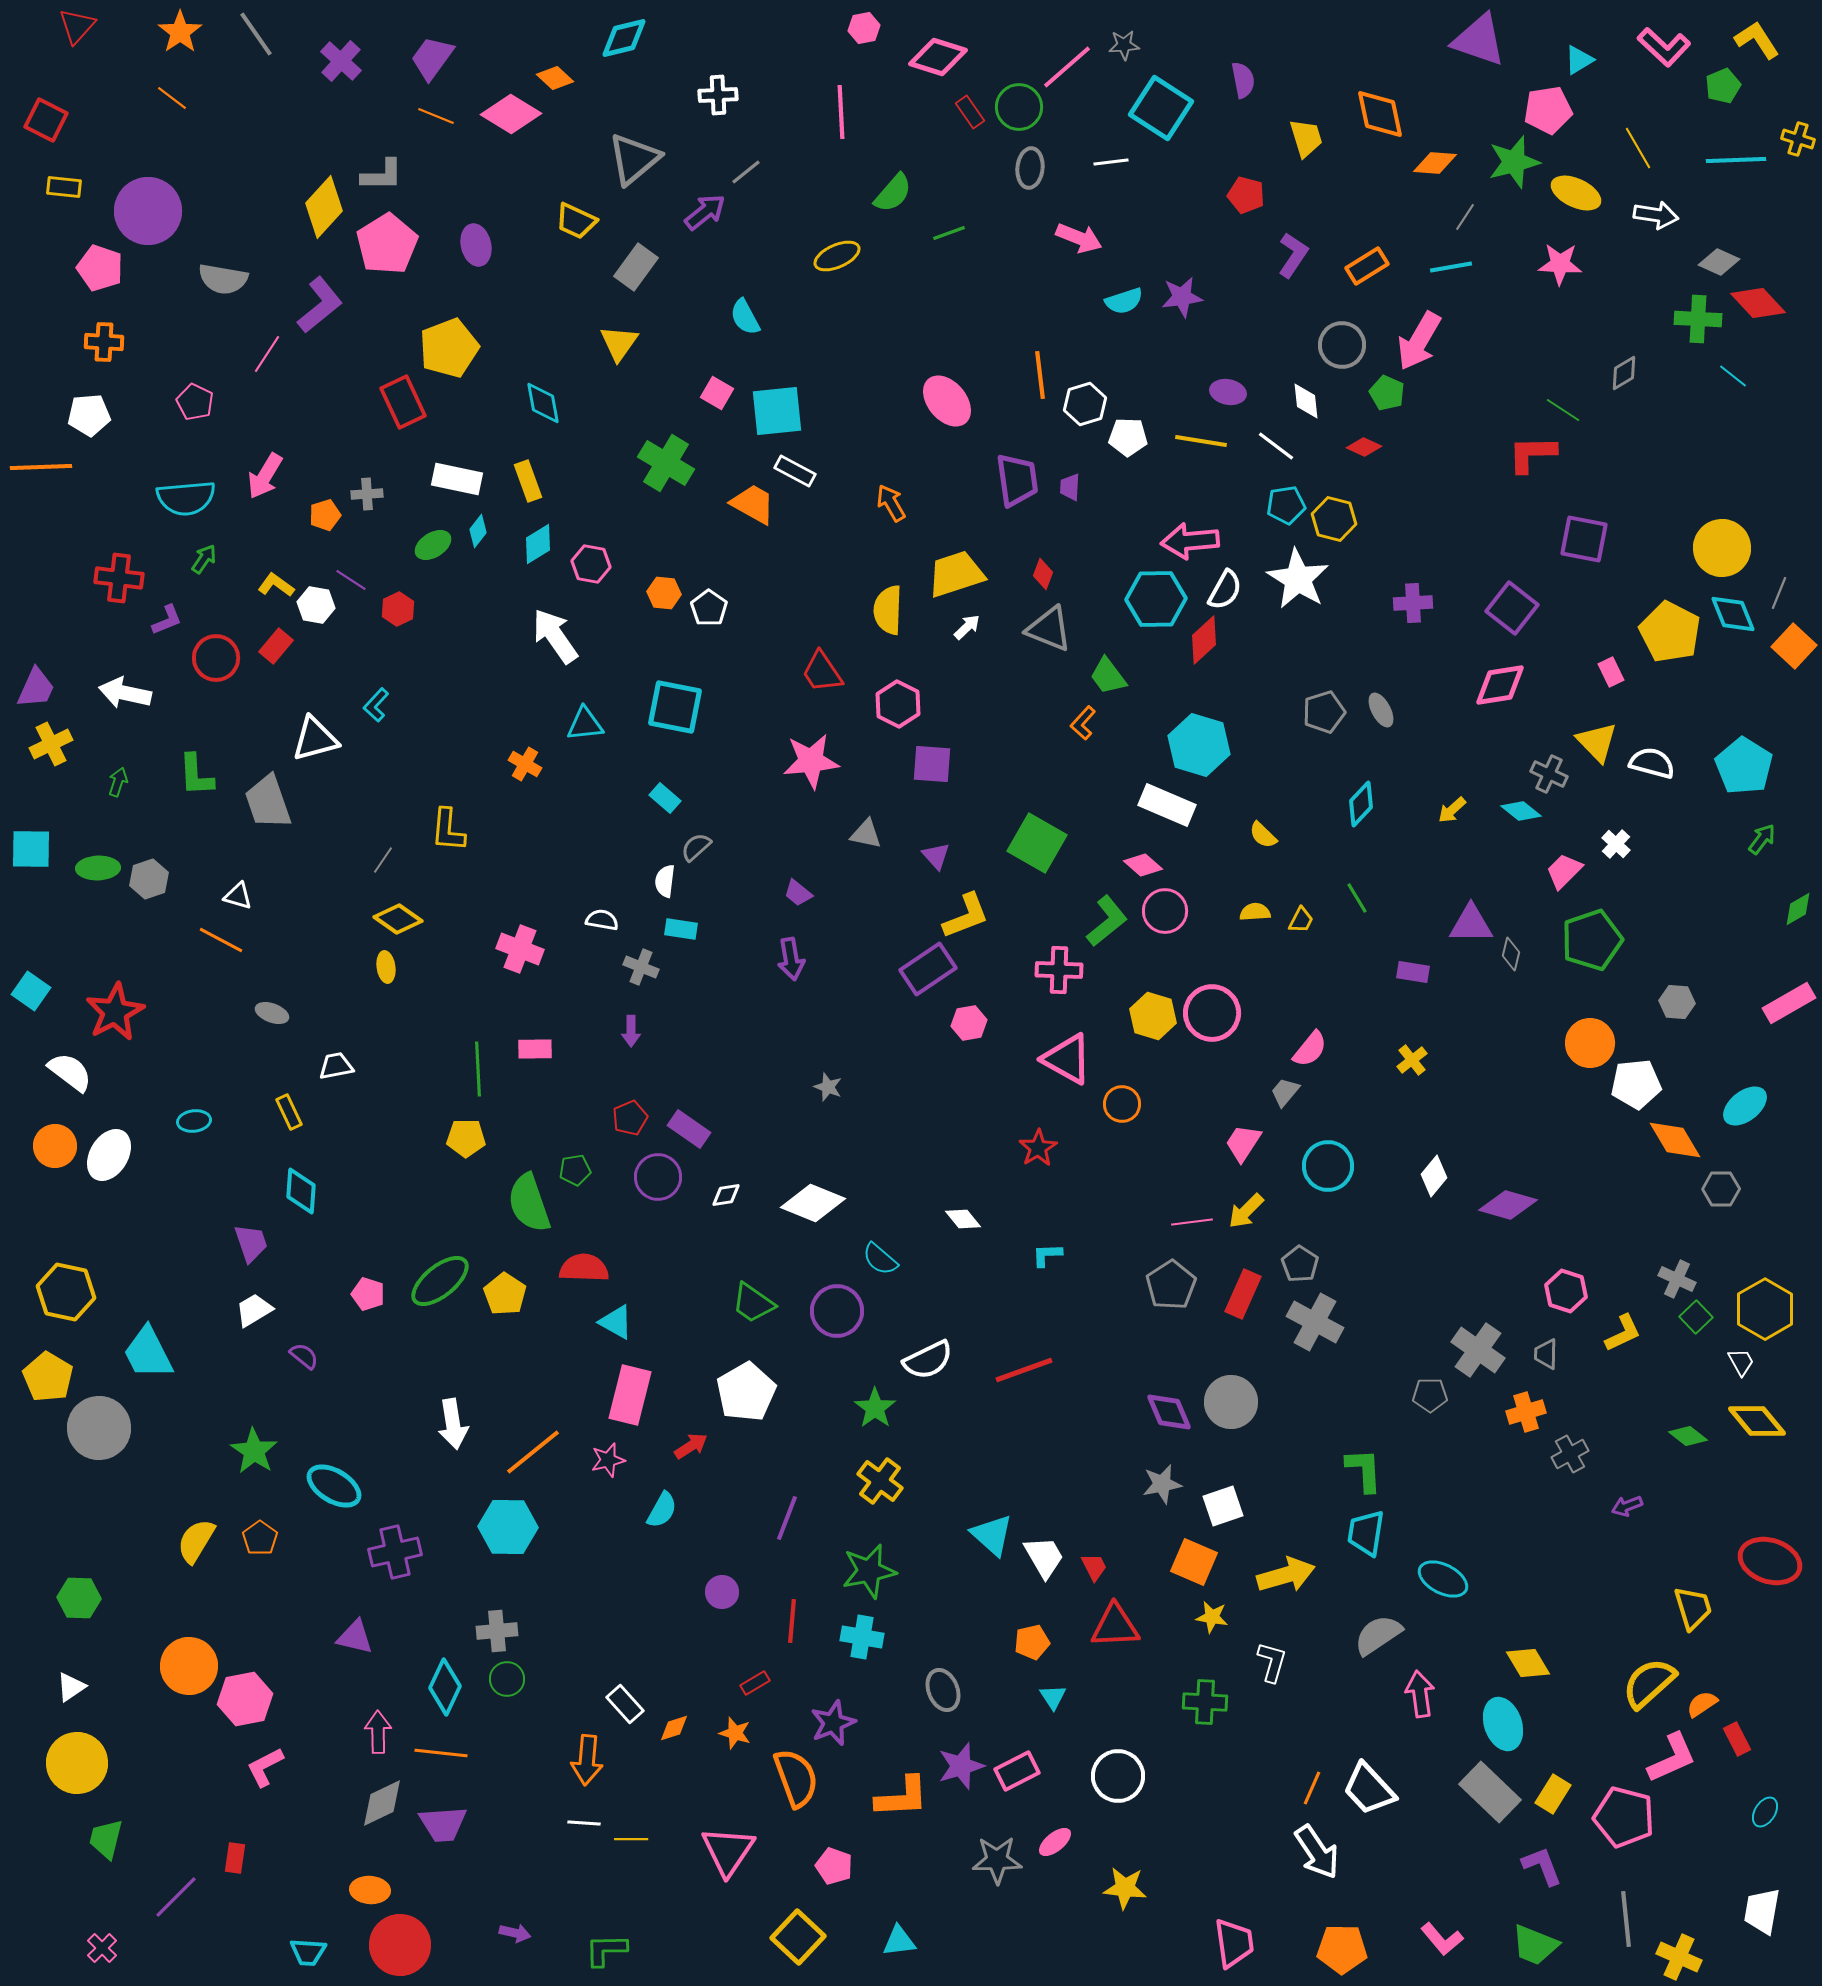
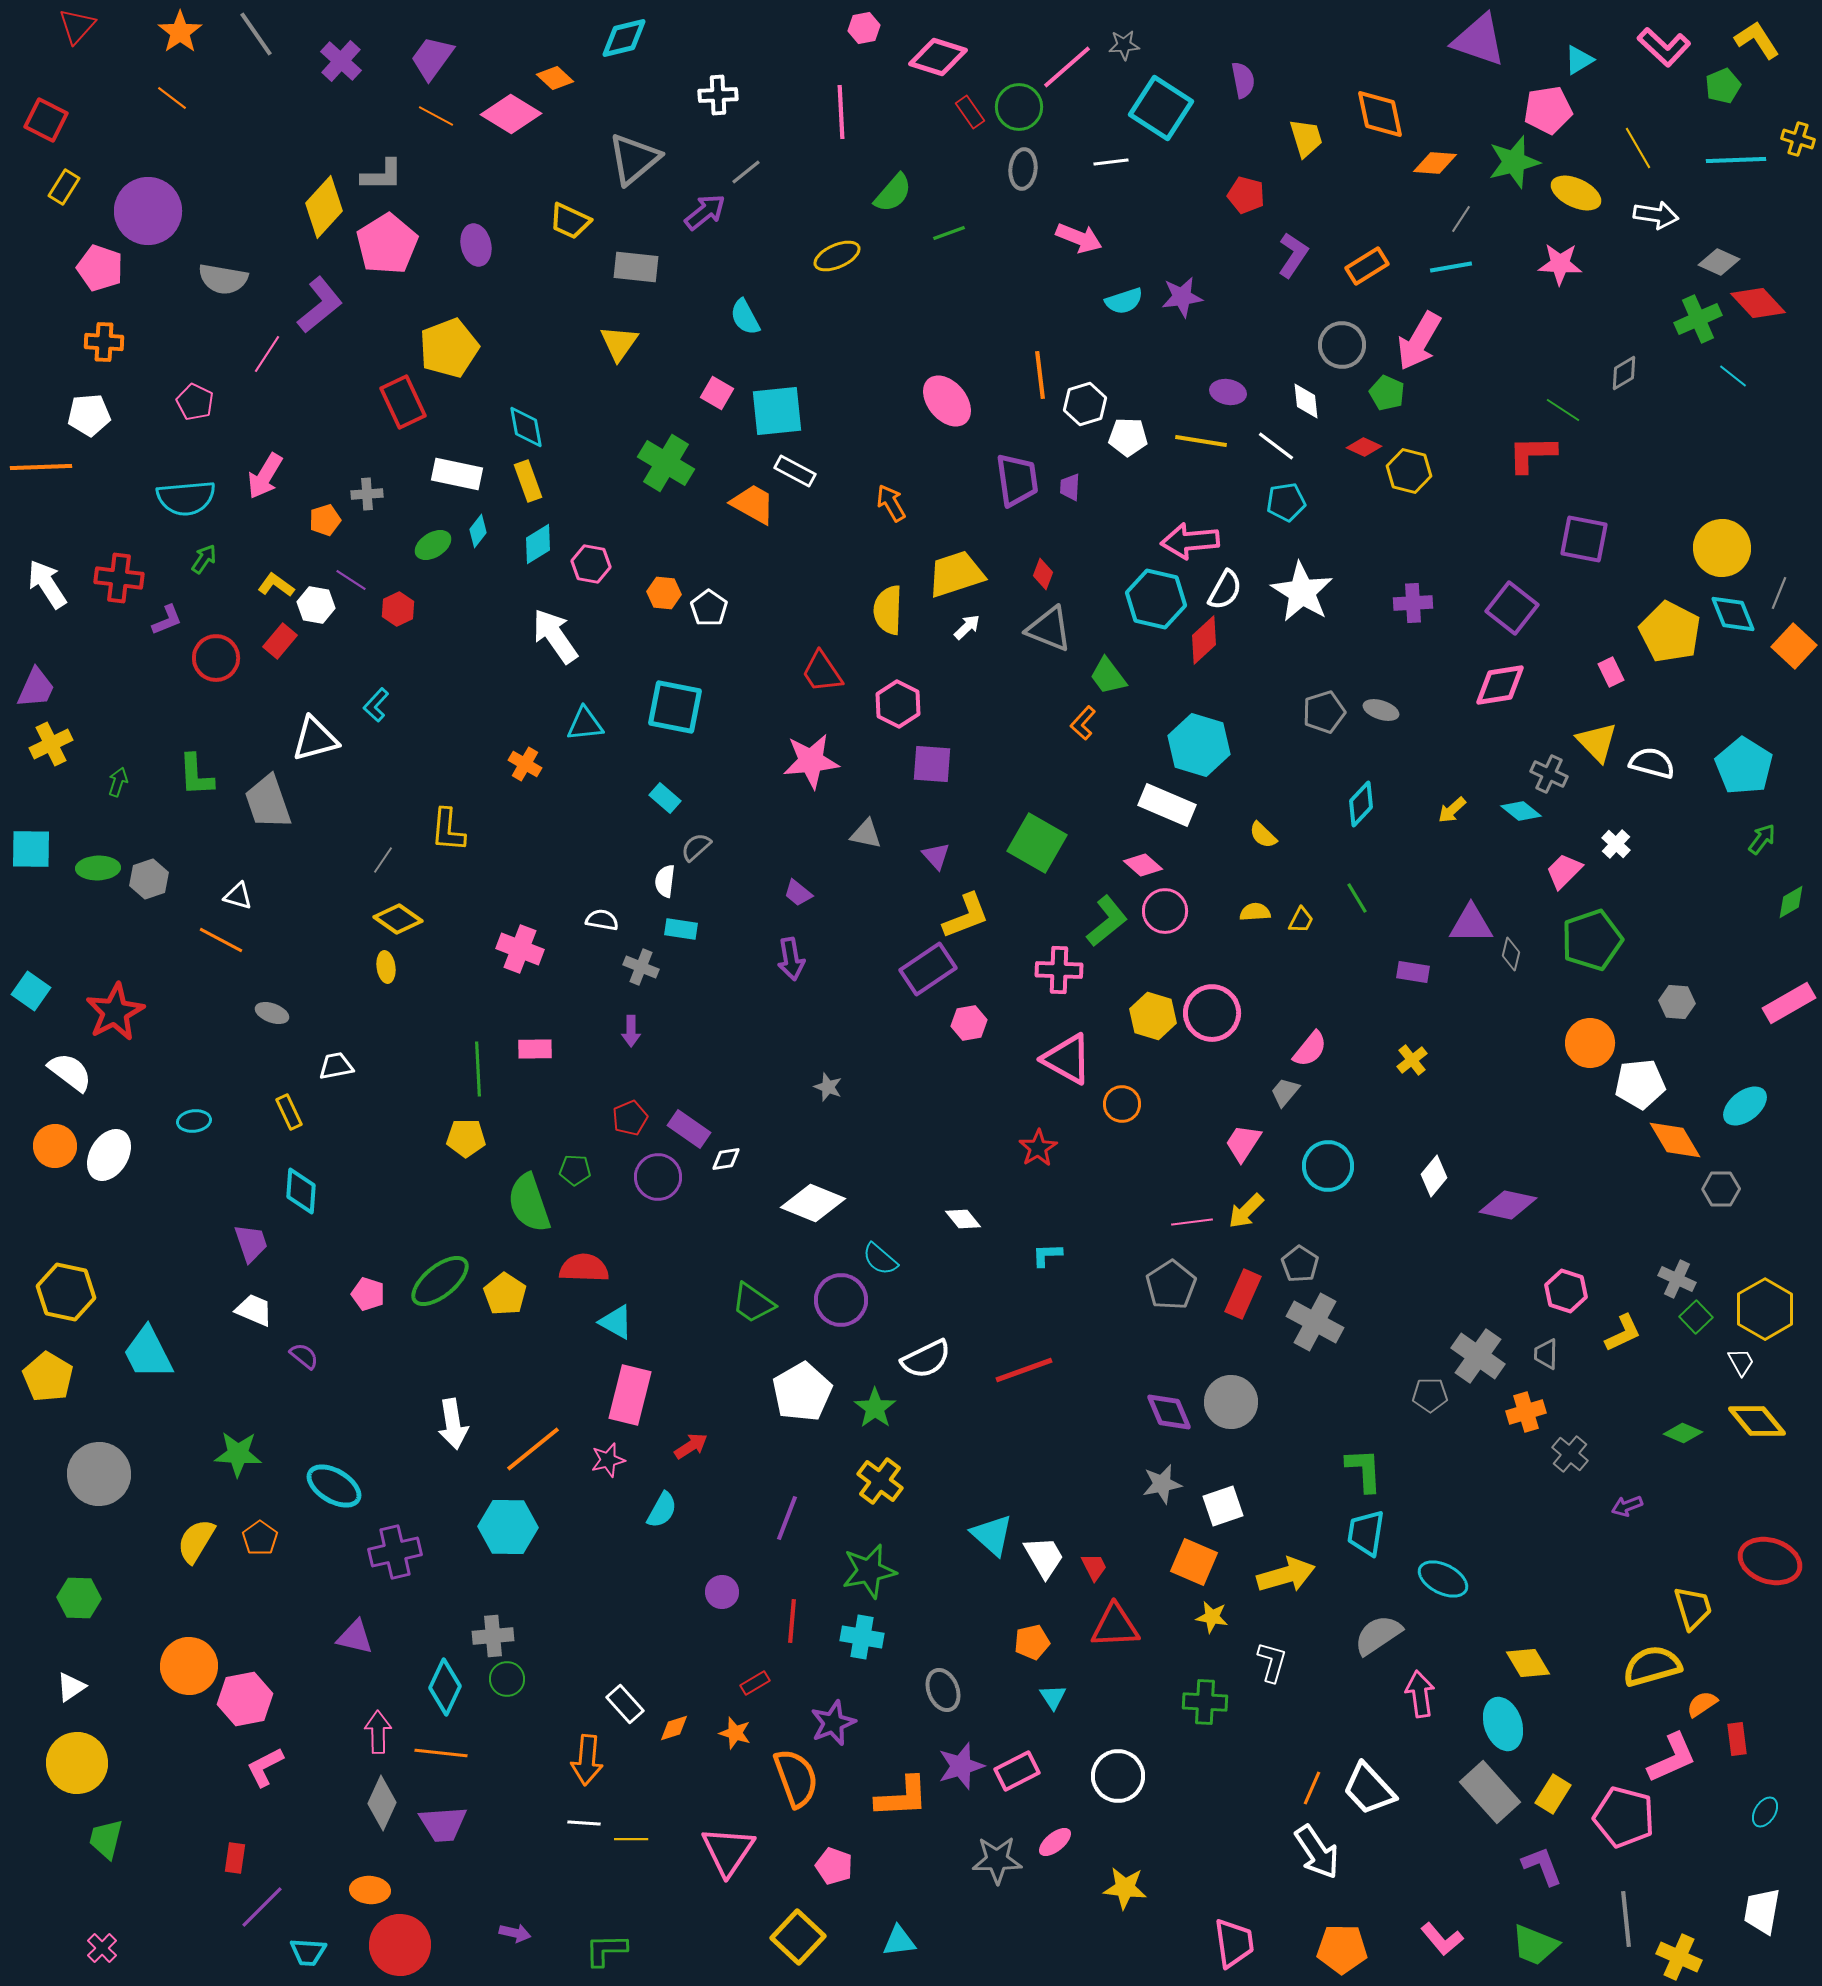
orange line at (436, 116): rotated 6 degrees clockwise
gray ellipse at (1030, 168): moved 7 px left, 1 px down
yellow rectangle at (64, 187): rotated 64 degrees counterclockwise
gray line at (1465, 217): moved 4 px left, 2 px down
yellow trapezoid at (576, 221): moved 6 px left
gray rectangle at (636, 267): rotated 60 degrees clockwise
green cross at (1698, 319): rotated 27 degrees counterclockwise
cyan diamond at (543, 403): moved 17 px left, 24 px down
white rectangle at (457, 479): moved 5 px up
cyan pentagon at (1286, 505): moved 3 px up
orange pentagon at (325, 515): moved 5 px down
yellow hexagon at (1334, 519): moved 75 px right, 48 px up
white star at (1298, 579): moved 4 px right, 13 px down
cyan hexagon at (1156, 599): rotated 14 degrees clockwise
red rectangle at (276, 646): moved 4 px right, 5 px up
white arrow at (125, 693): moved 78 px left, 109 px up; rotated 45 degrees clockwise
gray ellipse at (1381, 710): rotated 44 degrees counterclockwise
green diamond at (1798, 909): moved 7 px left, 7 px up
white pentagon at (1636, 1084): moved 4 px right
green pentagon at (575, 1170): rotated 12 degrees clockwise
white diamond at (726, 1195): moved 36 px up
purple diamond at (1508, 1205): rotated 4 degrees counterclockwise
white trapezoid at (254, 1310): rotated 54 degrees clockwise
purple circle at (837, 1311): moved 4 px right, 11 px up
gray cross at (1478, 1350): moved 6 px down
white semicircle at (928, 1360): moved 2 px left, 1 px up
white pentagon at (746, 1392): moved 56 px right
gray circle at (99, 1428): moved 46 px down
green diamond at (1688, 1436): moved 5 px left, 3 px up; rotated 15 degrees counterclockwise
green star at (254, 1451): moved 16 px left, 3 px down; rotated 30 degrees counterclockwise
orange line at (533, 1452): moved 3 px up
gray cross at (1570, 1454): rotated 21 degrees counterclockwise
gray cross at (497, 1631): moved 4 px left, 5 px down
yellow semicircle at (1649, 1683): moved 3 px right, 17 px up; rotated 26 degrees clockwise
red rectangle at (1737, 1739): rotated 20 degrees clockwise
gray rectangle at (1490, 1792): rotated 4 degrees clockwise
gray diamond at (382, 1803): rotated 40 degrees counterclockwise
purple line at (176, 1897): moved 86 px right, 10 px down
